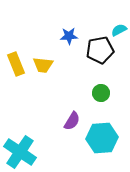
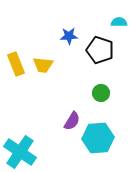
cyan semicircle: moved 8 px up; rotated 28 degrees clockwise
black pentagon: rotated 28 degrees clockwise
cyan hexagon: moved 4 px left
